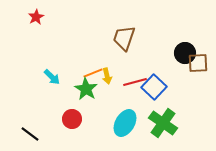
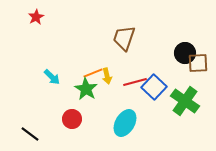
green cross: moved 22 px right, 22 px up
